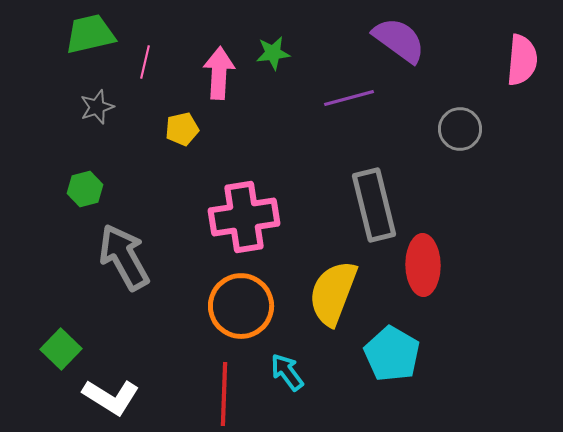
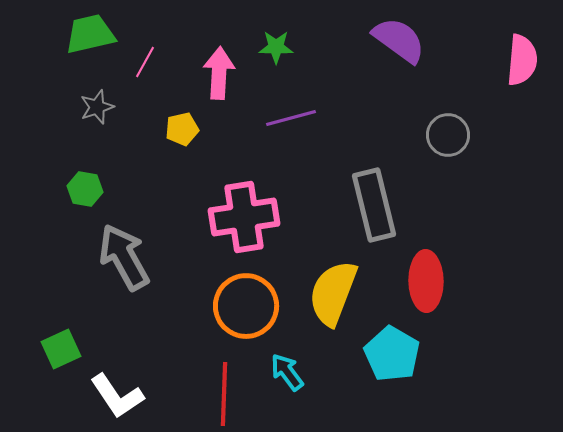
green star: moved 3 px right, 6 px up; rotated 8 degrees clockwise
pink line: rotated 16 degrees clockwise
purple line: moved 58 px left, 20 px down
gray circle: moved 12 px left, 6 px down
green hexagon: rotated 24 degrees clockwise
red ellipse: moved 3 px right, 16 px down
orange circle: moved 5 px right
green square: rotated 21 degrees clockwise
white L-shape: moved 6 px right, 1 px up; rotated 24 degrees clockwise
